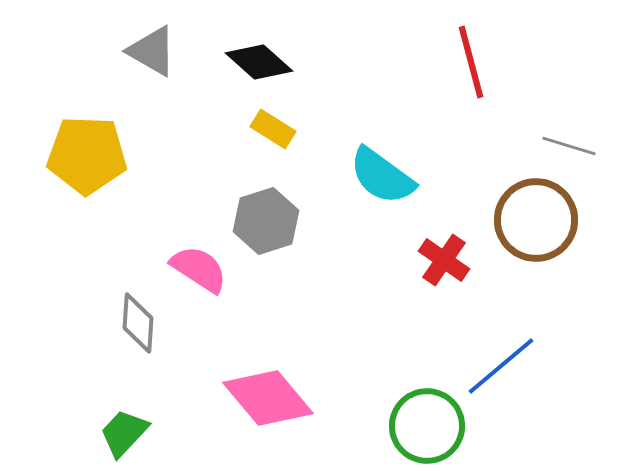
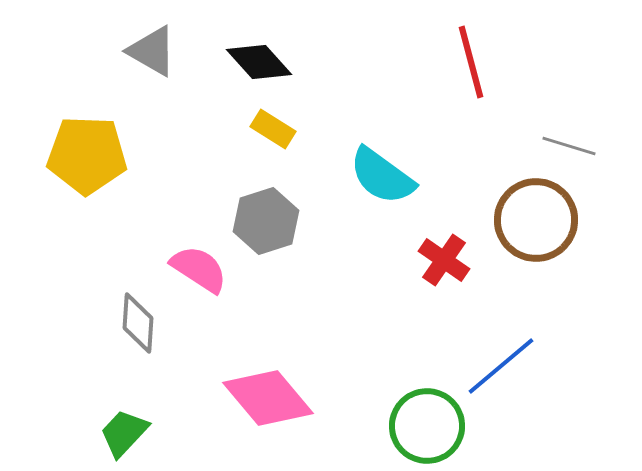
black diamond: rotated 6 degrees clockwise
